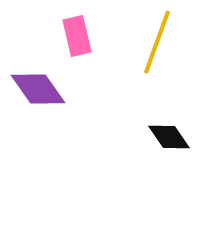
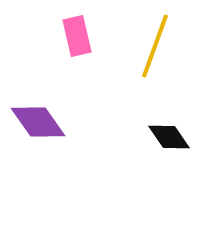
yellow line: moved 2 px left, 4 px down
purple diamond: moved 33 px down
